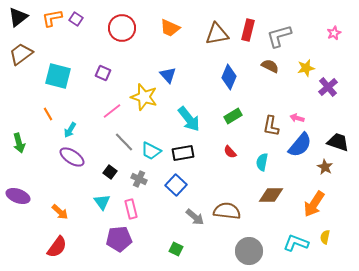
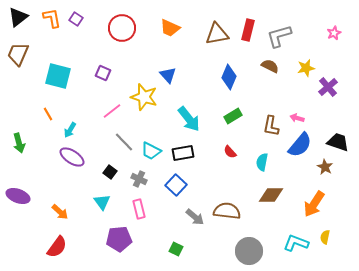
orange L-shape at (52, 18): rotated 90 degrees clockwise
brown trapezoid at (21, 54): moved 3 px left; rotated 30 degrees counterclockwise
pink rectangle at (131, 209): moved 8 px right
